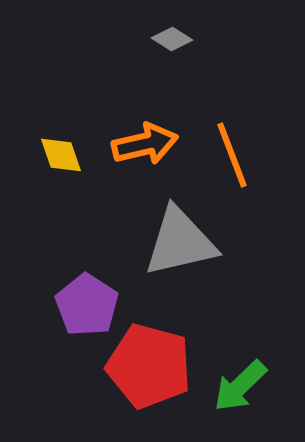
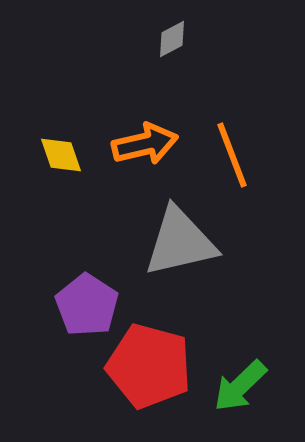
gray diamond: rotated 60 degrees counterclockwise
